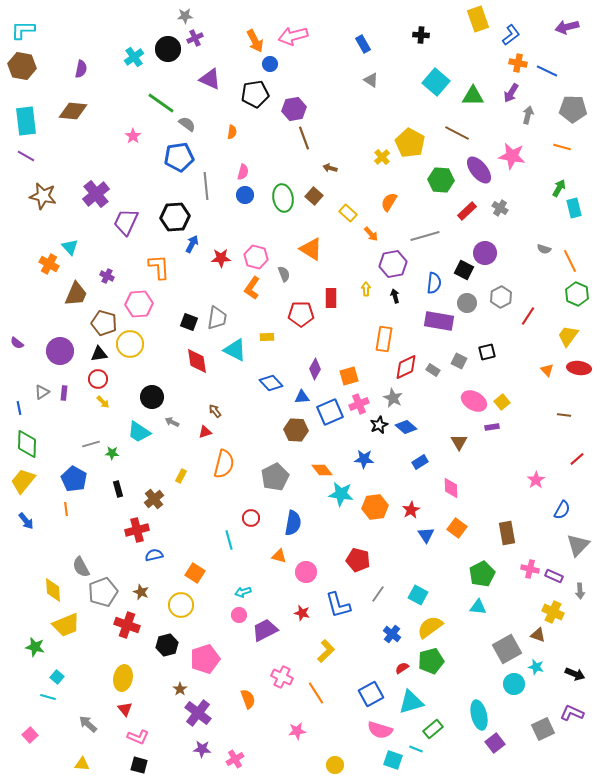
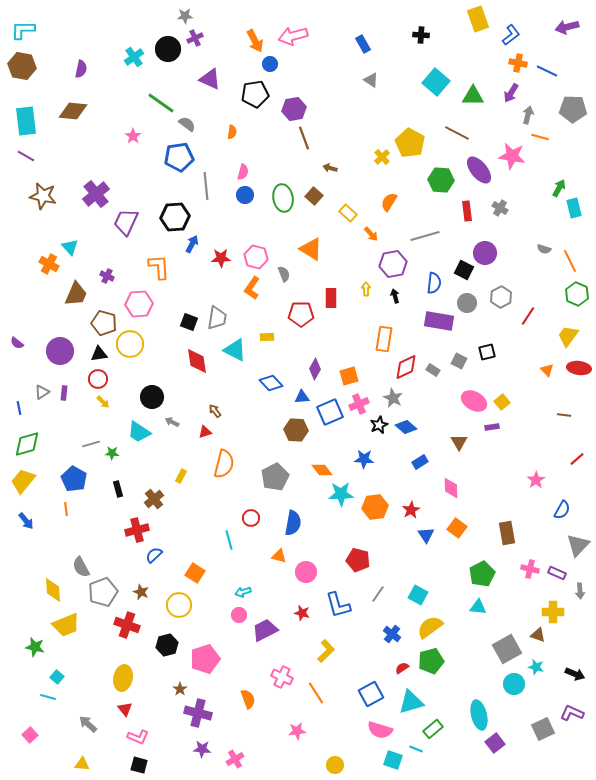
orange line at (562, 147): moved 22 px left, 10 px up
red rectangle at (467, 211): rotated 54 degrees counterclockwise
green diamond at (27, 444): rotated 72 degrees clockwise
cyan star at (341, 494): rotated 10 degrees counterclockwise
blue semicircle at (154, 555): rotated 30 degrees counterclockwise
purple rectangle at (554, 576): moved 3 px right, 3 px up
yellow circle at (181, 605): moved 2 px left
yellow cross at (553, 612): rotated 25 degrees counterclockwise
purple cross at (198, 713): rotated 24 degrees counterclockwise
